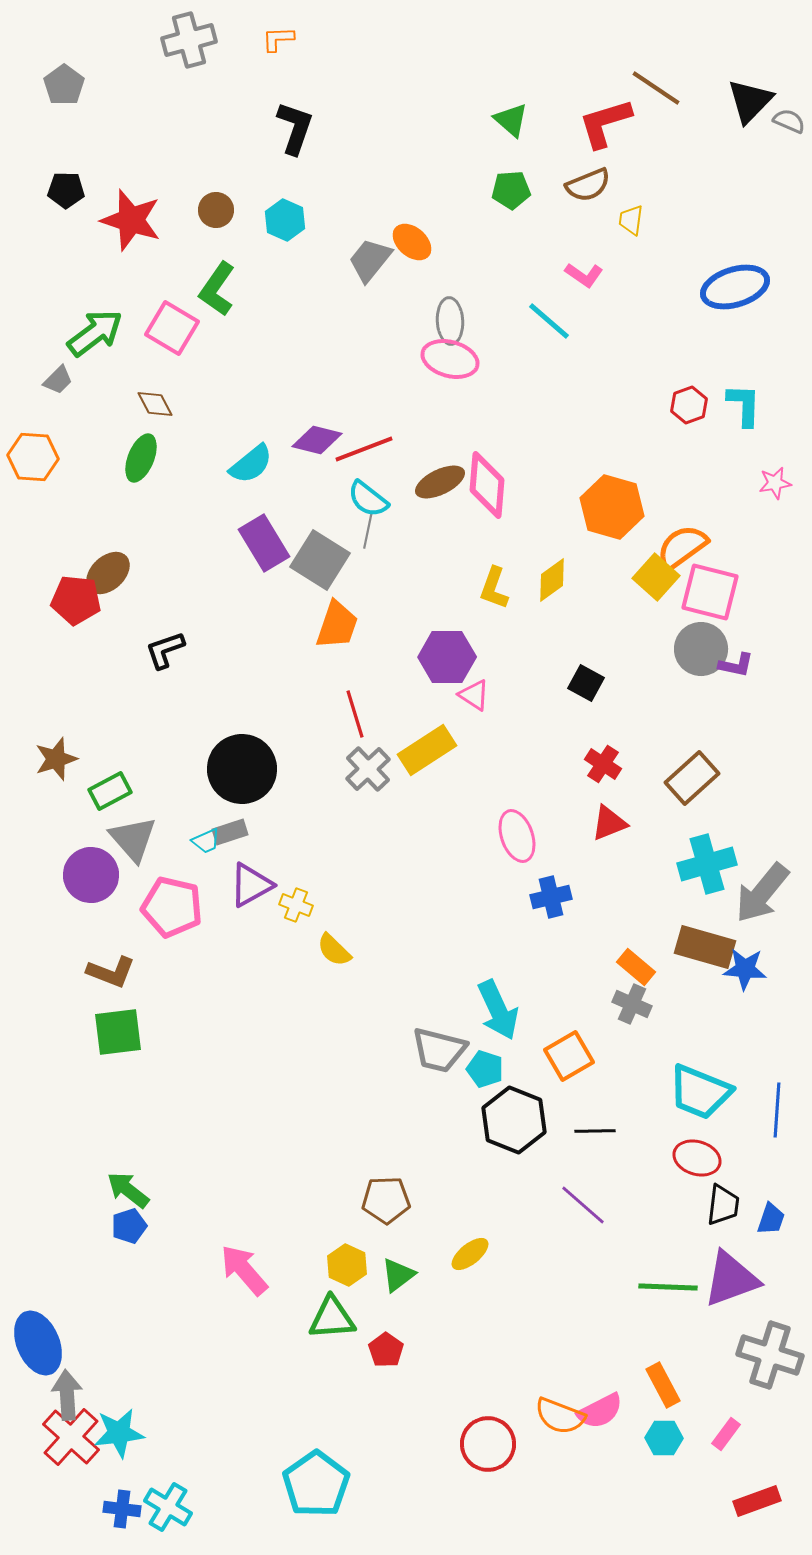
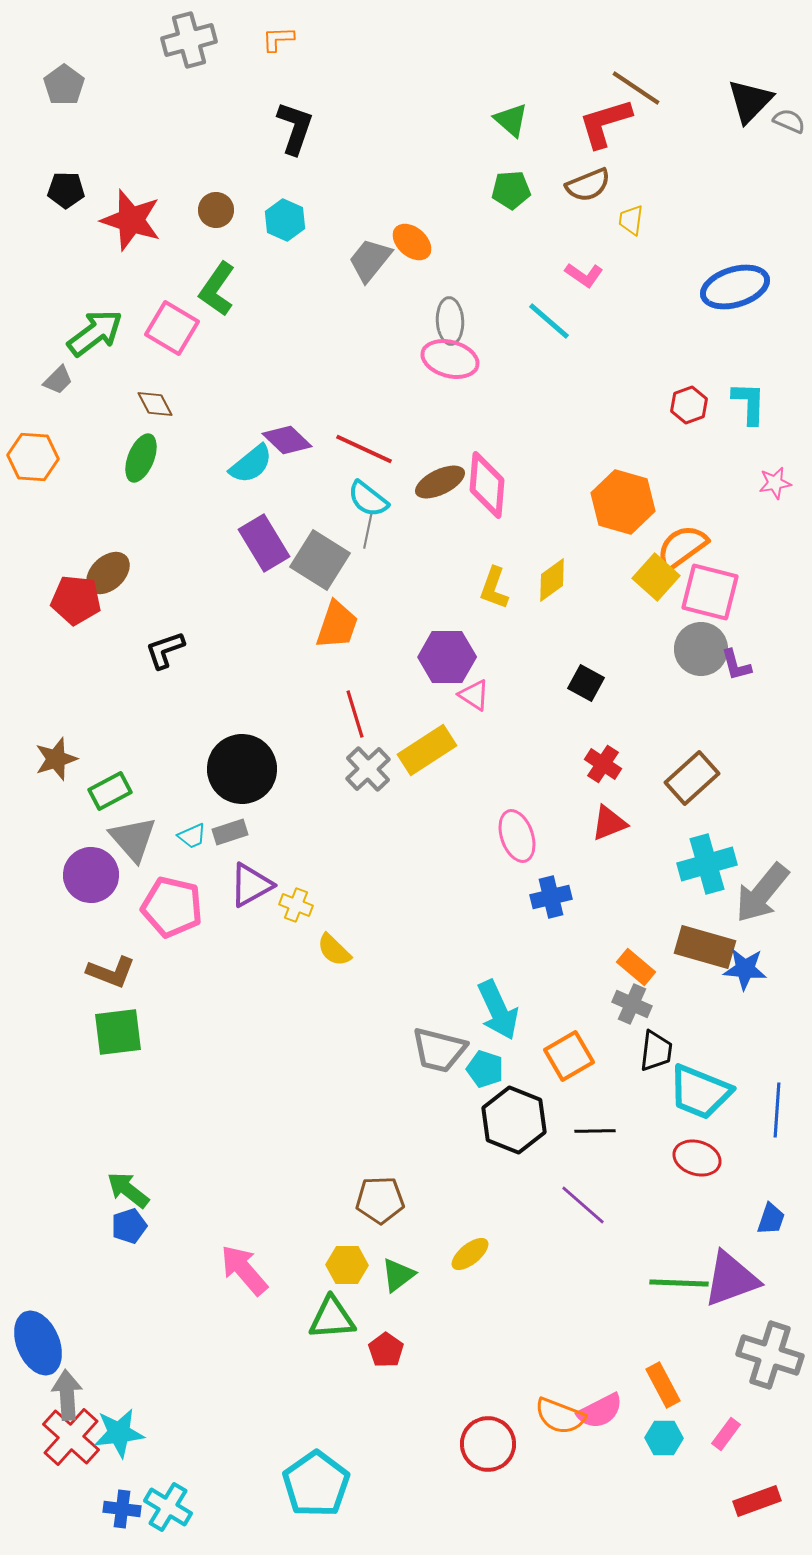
brown line at (656, 88): moved 20 px left
cyan L-shape at (744, 405): moved 5 px right, 2 px up
purple diamond at (317, 440): moved 30 px left; rotated 30 degrees clockwise
red line at (364, 449): rotated 46 degrees clockwise
orange hexagon at (612, 507): moved 11 px right, 5 px up
purple L-shape at (736, 665): rotated 63 degrees clockwise
cyan trapezoid at (206, 841): moved 14 px left, 5 px up
brown pentagon at (386, 1200): moved 6 px left
black trapezoid at (723, 1205): moved 67 px left, 154 px up
yellow hexagon at (347, 1265): rotated 24 degrees counterclockwise
green line at (668, 1287): moved 11 px right, 4 px up
